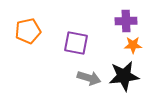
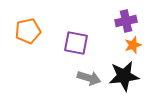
purple cross: rotated 10 degrees counterclockwise
orange star: rotated 18 degrees counterclockwise
